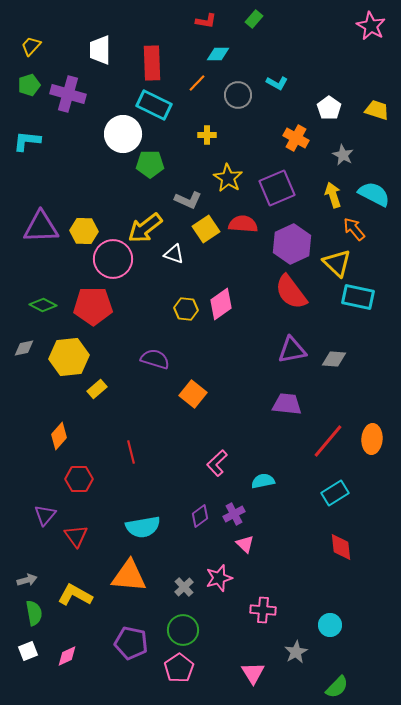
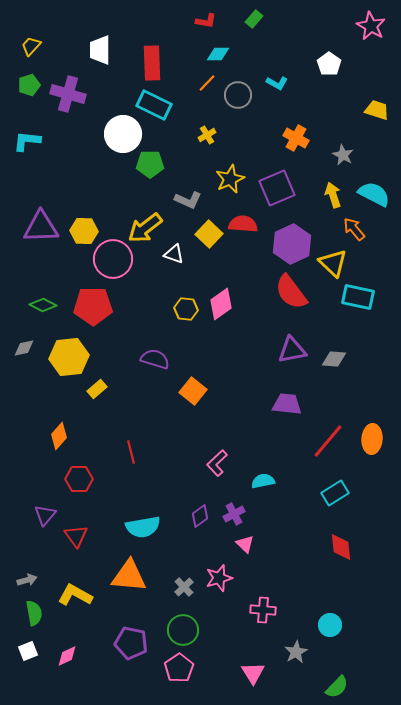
orange line at (197, 83): moved 10 px right
white pentagon at (329, 108): moved 44 px up
yellow cross at (207, 135): rotated 30 degrees counterclockwise
yellow star at (228, 178): moved 2 px right, 1 px down; rotated 16 degrees clockwise
yellow square at (206, 229): moved 3 px right, 5 px down; rotated 12 degrees counterclockwise
yellow triangle at (337, 263): moved 4 px left
orange square at (193, 394): moved 3 px up
